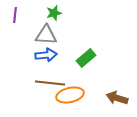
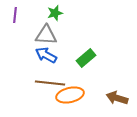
green star: moved 1 px right
blue arrow: rotated 145 degrees counterclockwise
